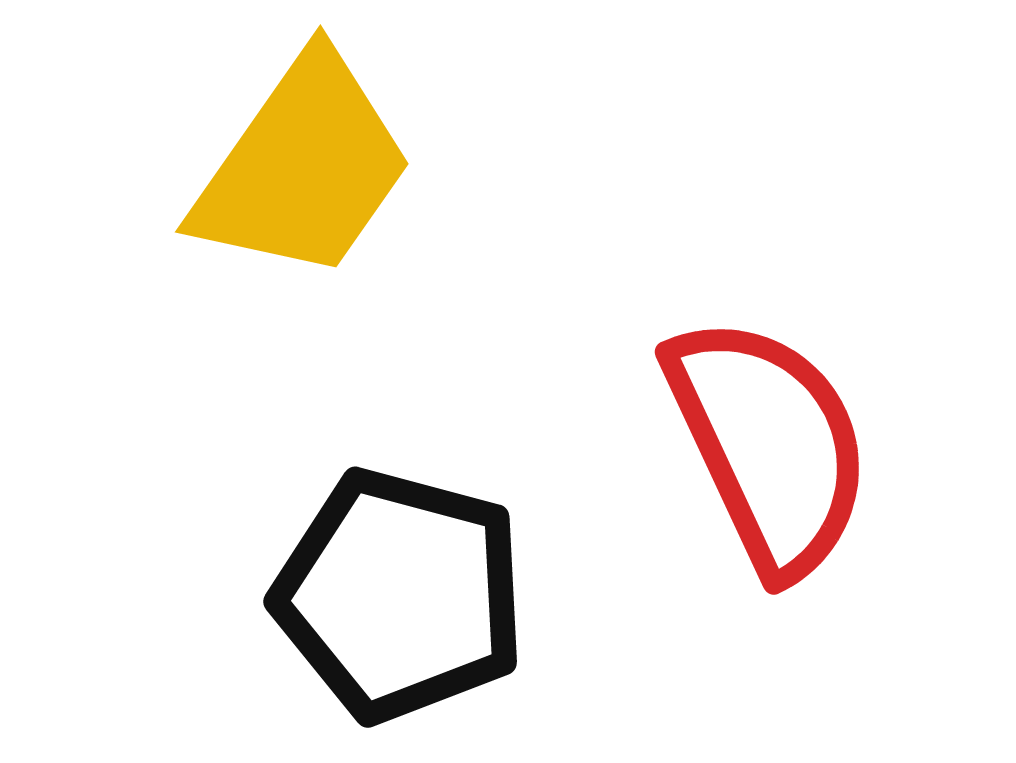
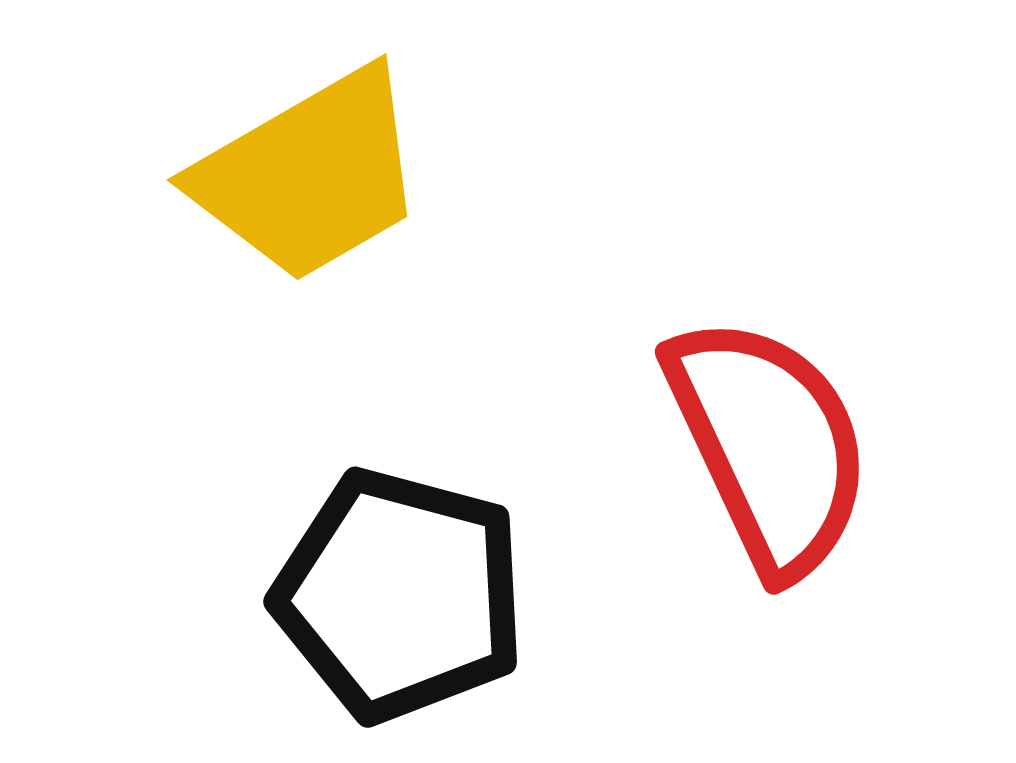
yellow trapezoid: moved 7 px right, 8 px down; rotated 25 degrees clockwise
